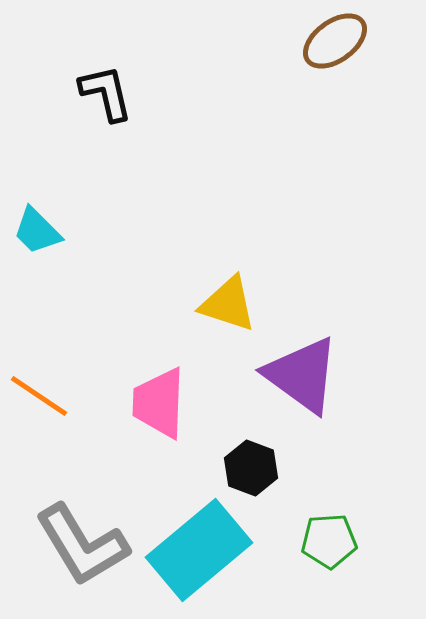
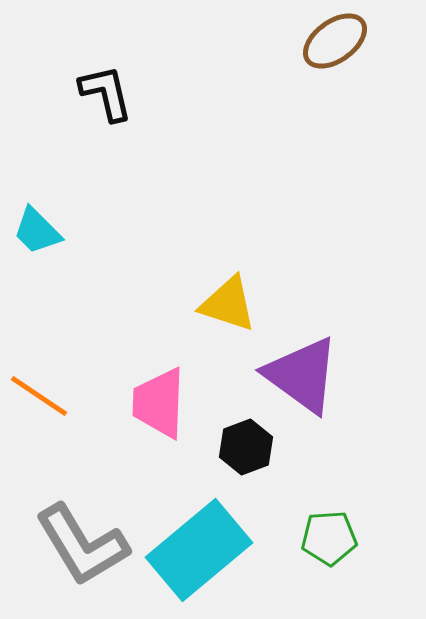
black hexagon: moved 5 px left, 21 px up; rotated 18 degrees clockwise
green pentagon: moved 3 px up
